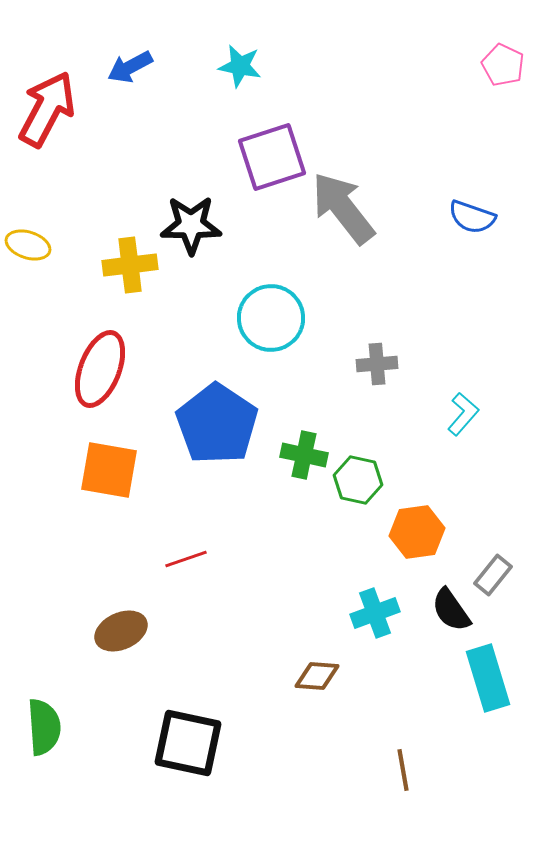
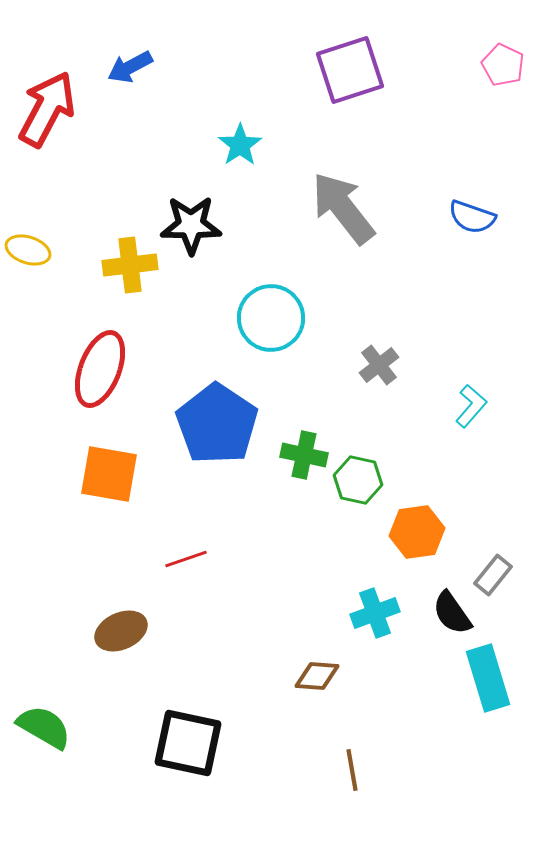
cyan star: moved 79 px down; rotated 27 degrees clockwise
purple square: moved 78 px right, 87 px up
yellow ellipse: moved 5 px down
gray cross: moved 2 px right, 1 px down; rotated 33 degrees counterclockwise
cyan L-shape: moved 8 px right, 8 px up
orange square: moved 4 px down
black semicircle: moved 1 px right, 3 px down
green semicircle: rotated 56 degrees counterclockwise
brown line: moved 51 px left
